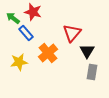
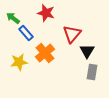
red star: moved 13 px right, 1 px down
red triangle: moved 1 px down
orange cross: moved 3 px left
